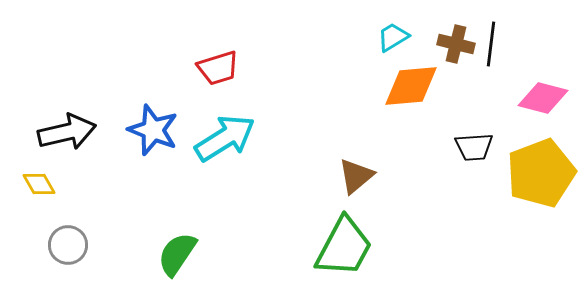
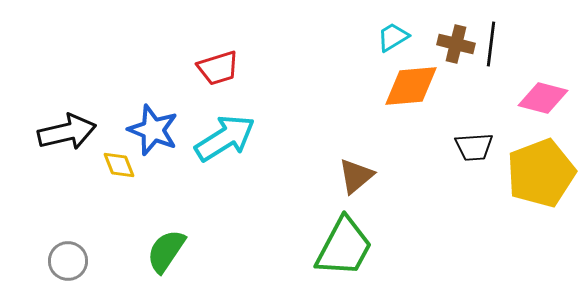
yellow diamond: moved 80 px right, 19 px up; rotated 8 degrees clockwise
gray circle: moved 16 px down
green semicircle: moved 11 px left, 3 px up
